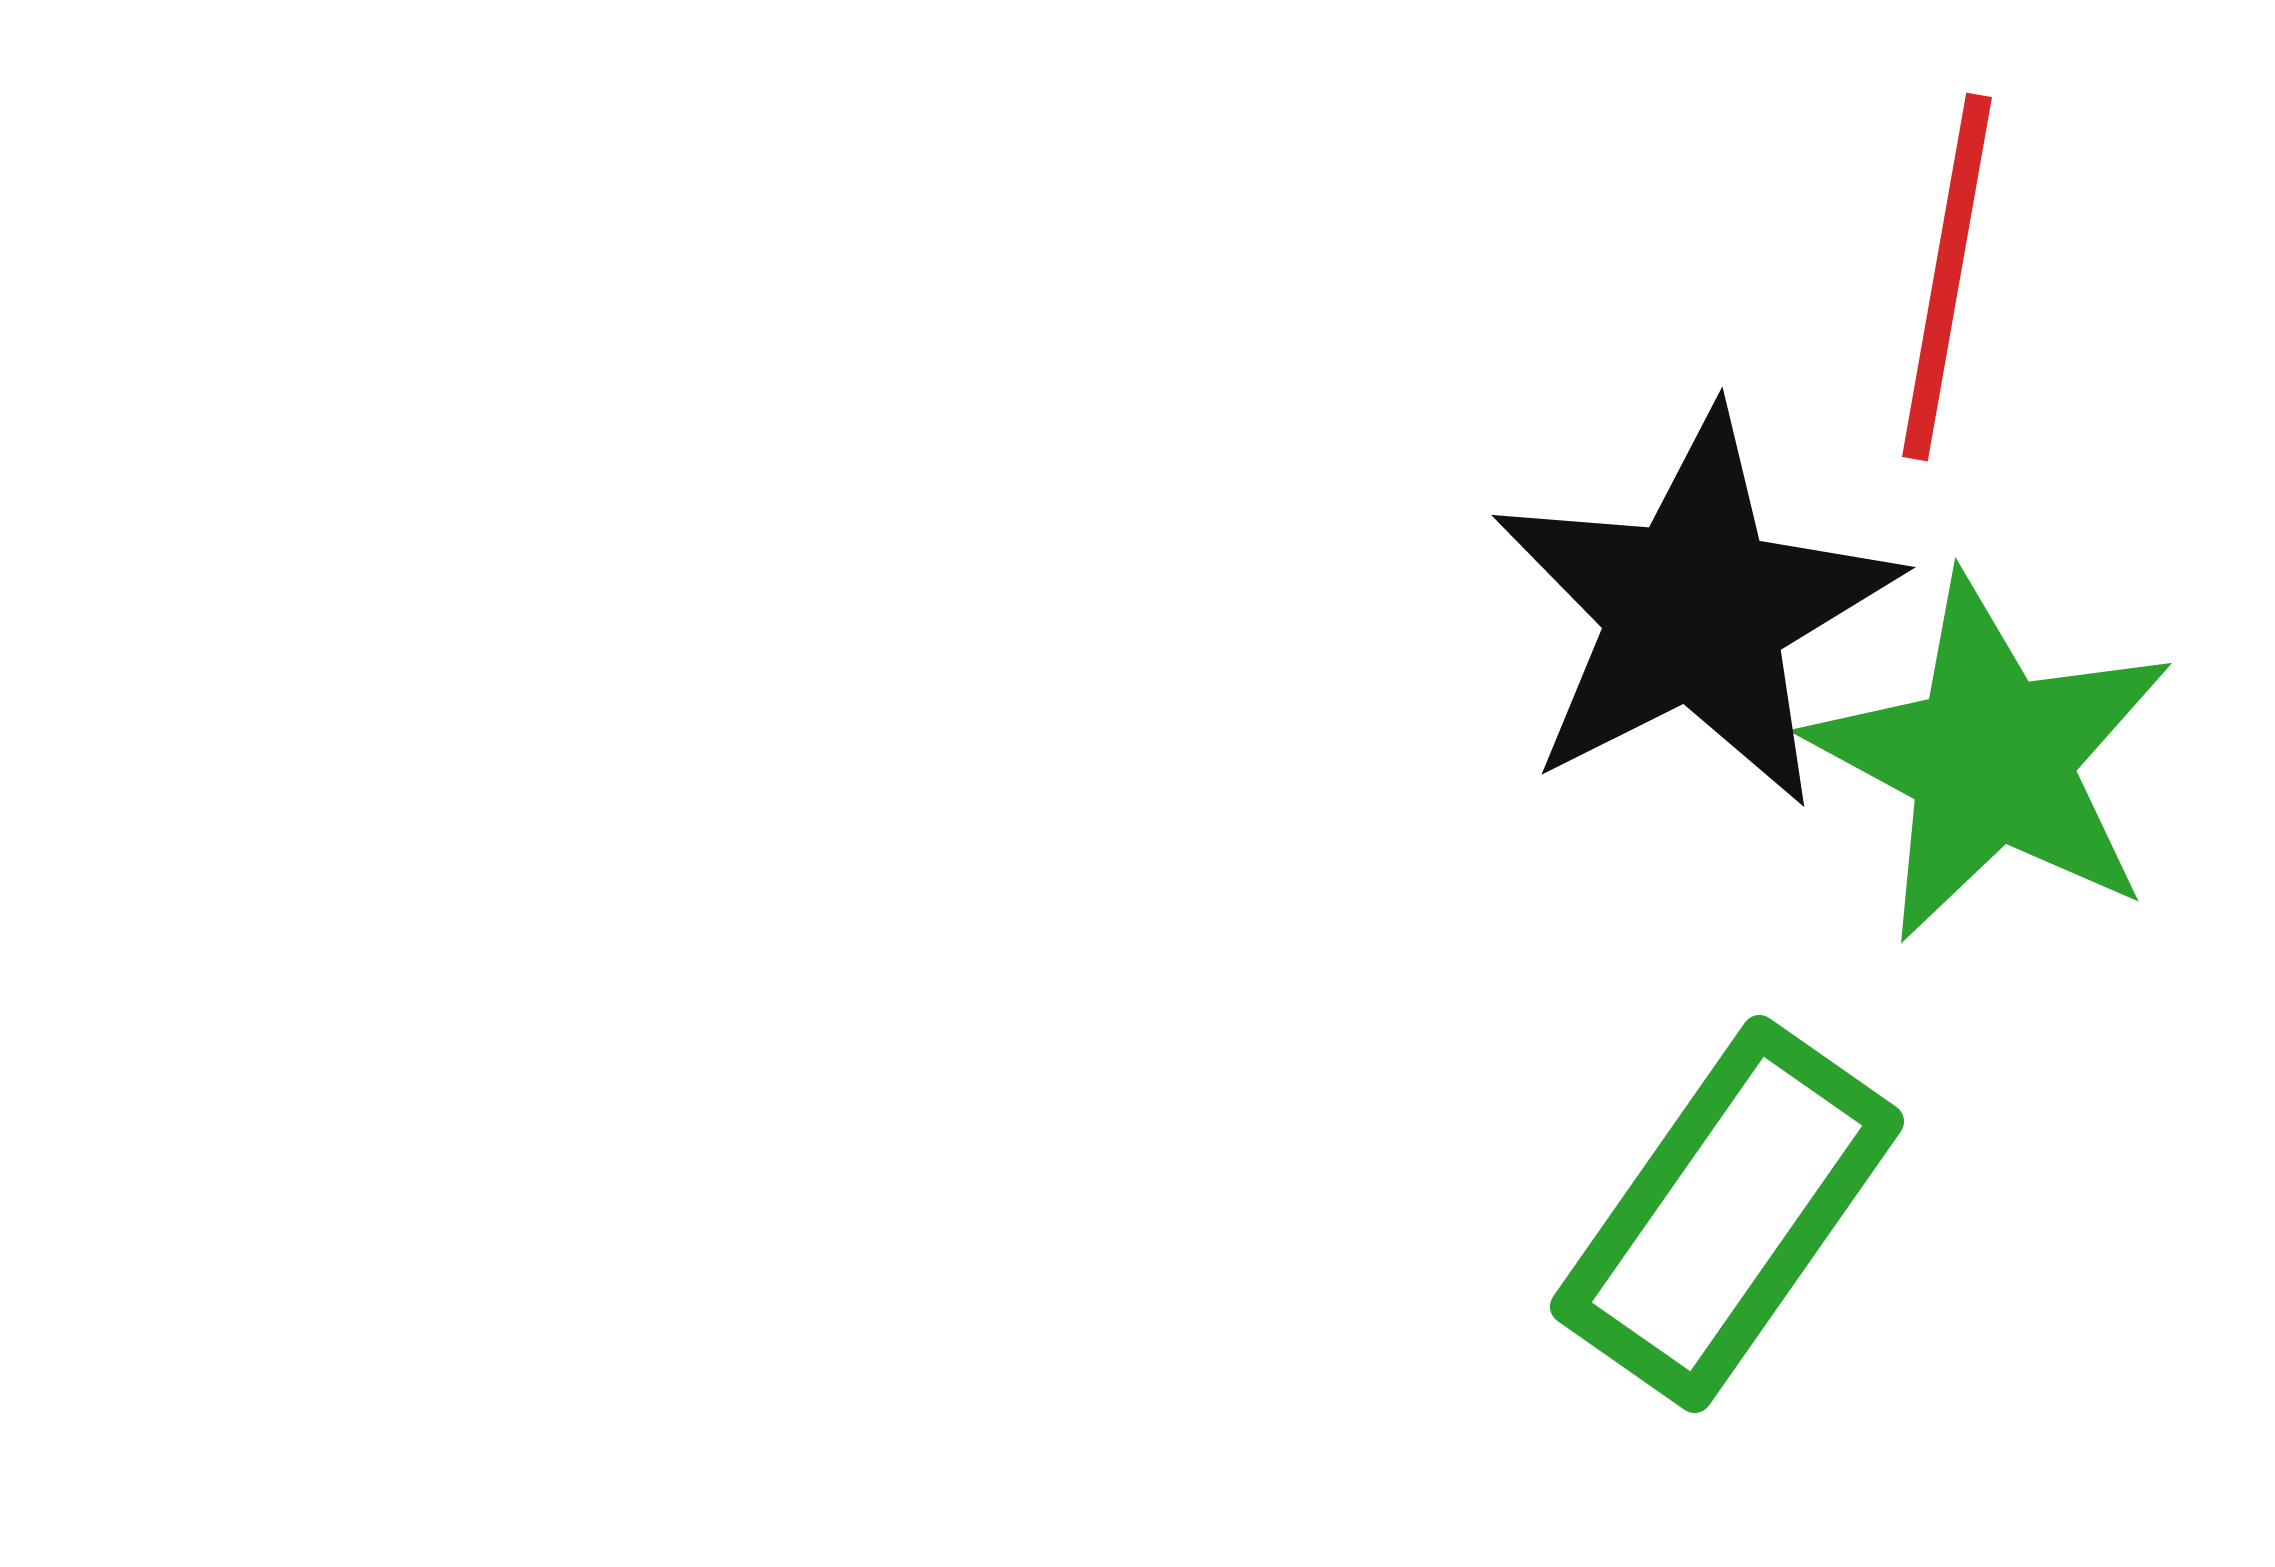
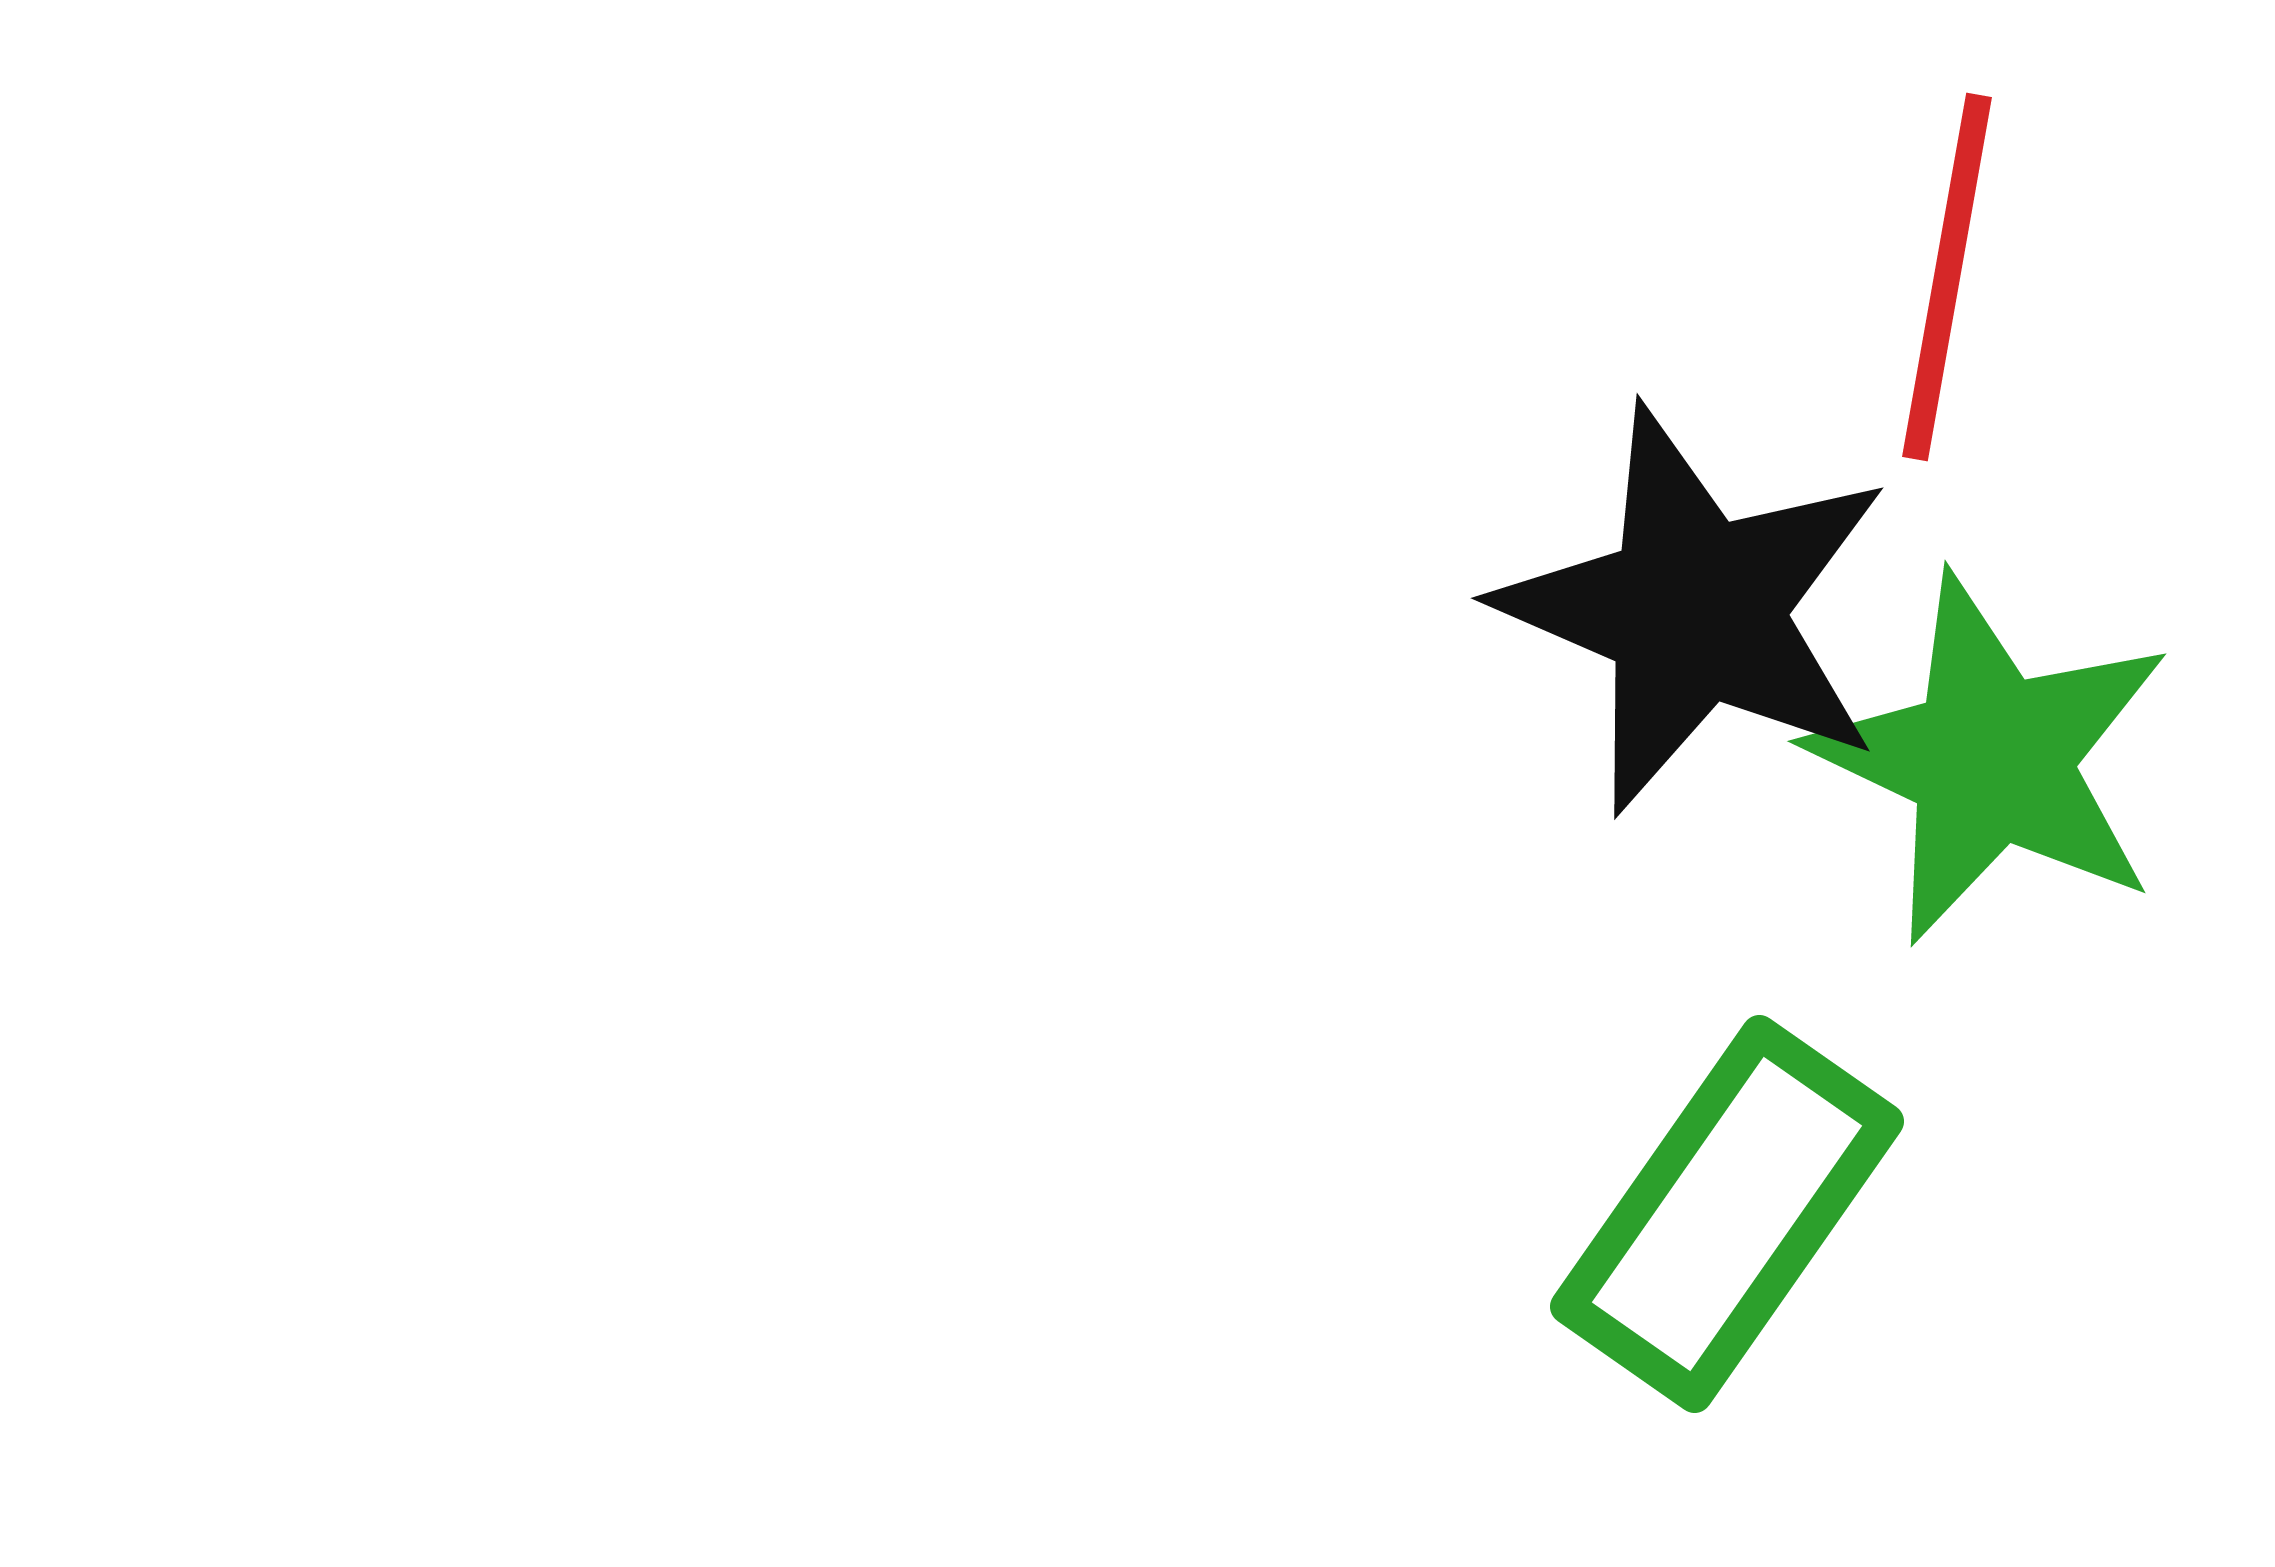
black star: rotated 22 degrees counterclockwise
green star: rotated 3 degrees counterclockwise
